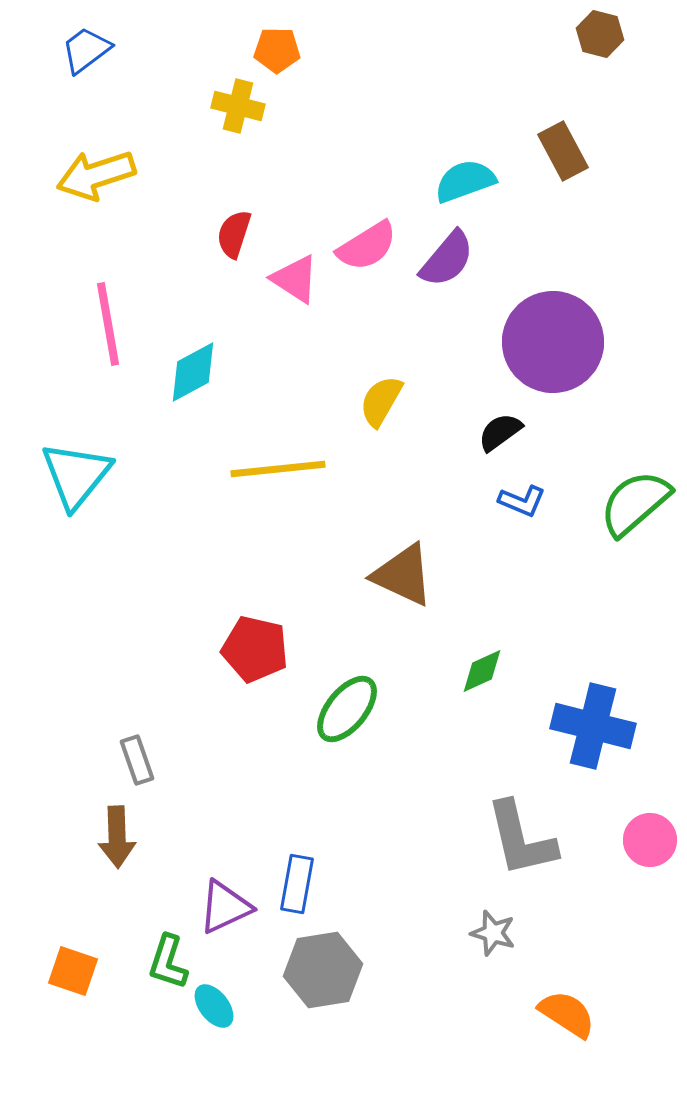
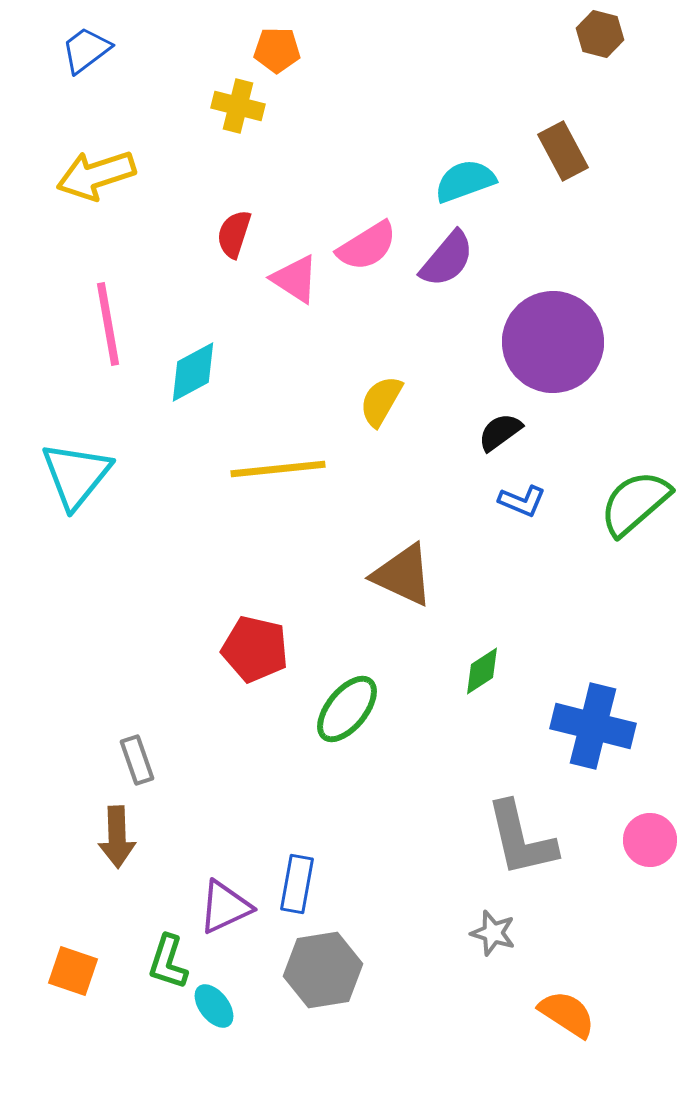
green diamond: rotated 9 degrees counterclockwise
